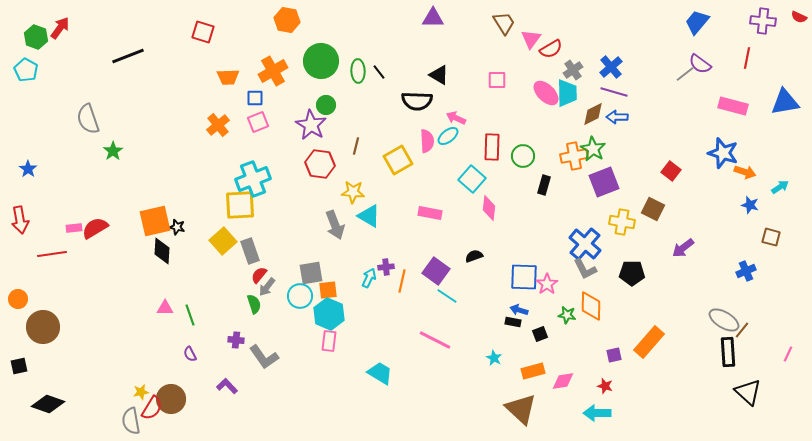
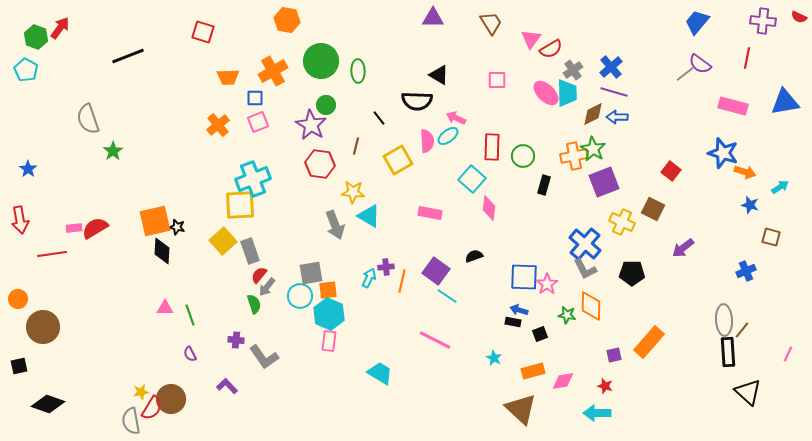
brown trapezoid at (504, 23): moved 13 px left
black line at (379, 72): moved 46 px down
yellow cross at (622, 222): rotated 15 degrees clockwise
gray ellipse at (724, 320): rotated 56 degrees clockwise
